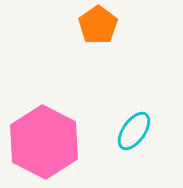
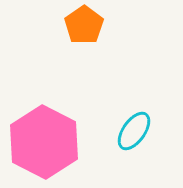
orange pentagon: moved 14 px left
